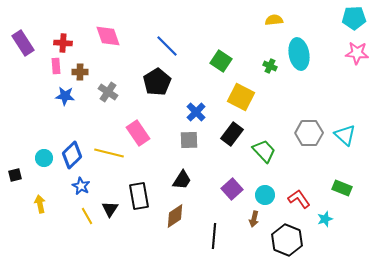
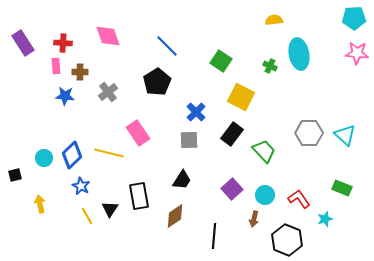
gray cross at (108, 92): rotated 18 degrees clockwise
